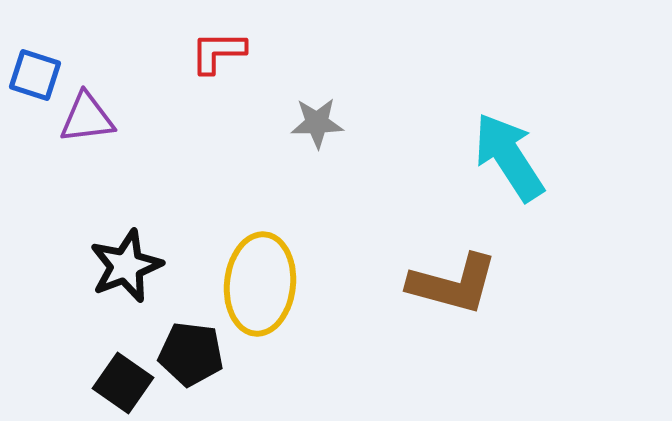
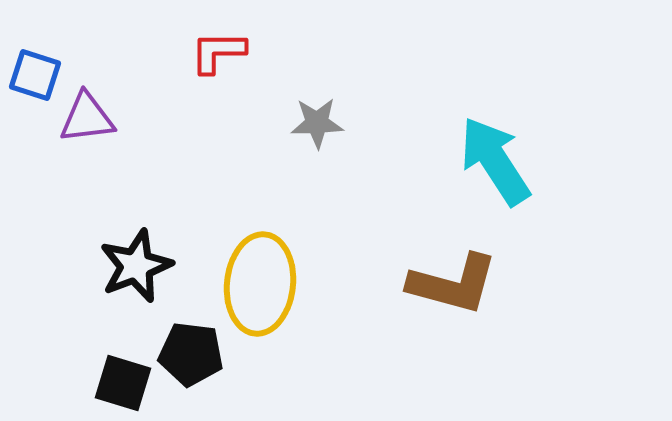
cyan arrow: moved 14 px left, 4 px down
black star: moved 10 px right
black square: rotated 18 degrees counterclockwise
